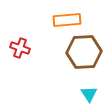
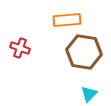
brown hexagon: rotated 12 degrees clockwise
cyan triangle: rotated 18 degrees clockwise
